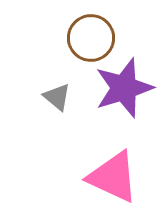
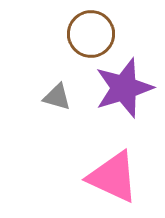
brown circle: moved 4 px up
gray triangle: rotated 24 degrees counterclockwise
